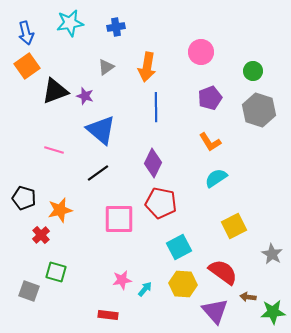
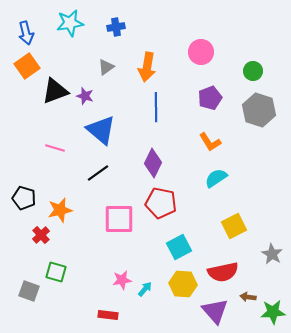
pink line: moved 1 px right, 2 px up
red semicircle: rotated 132 degrees clockwise
